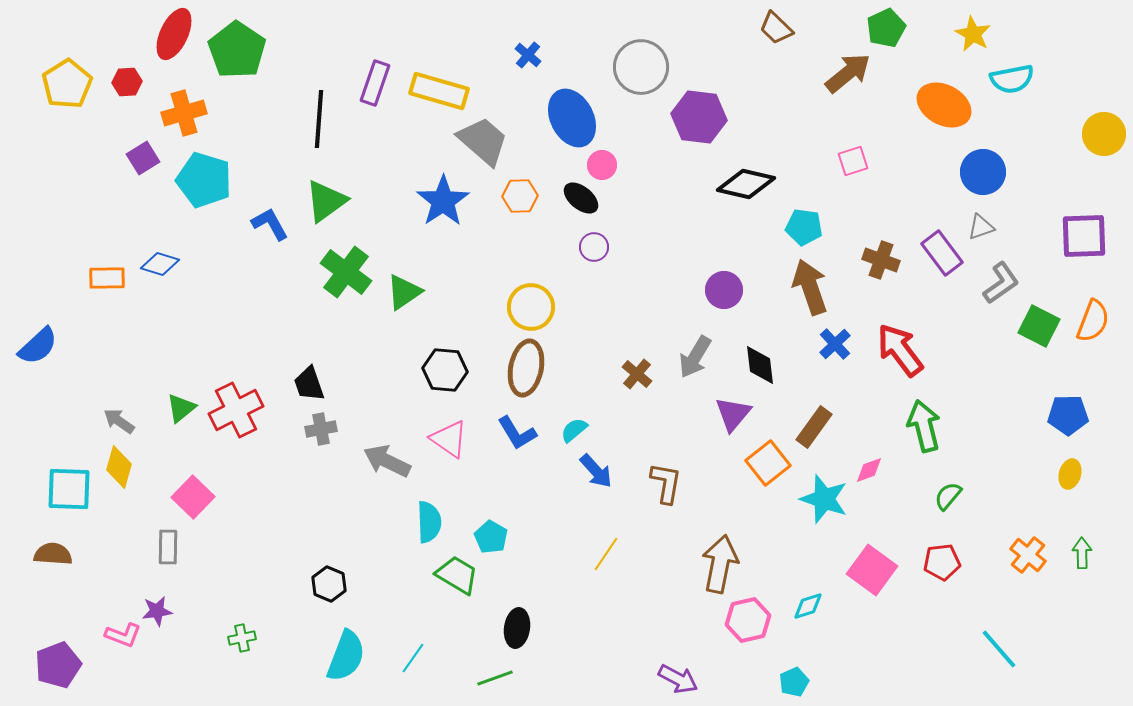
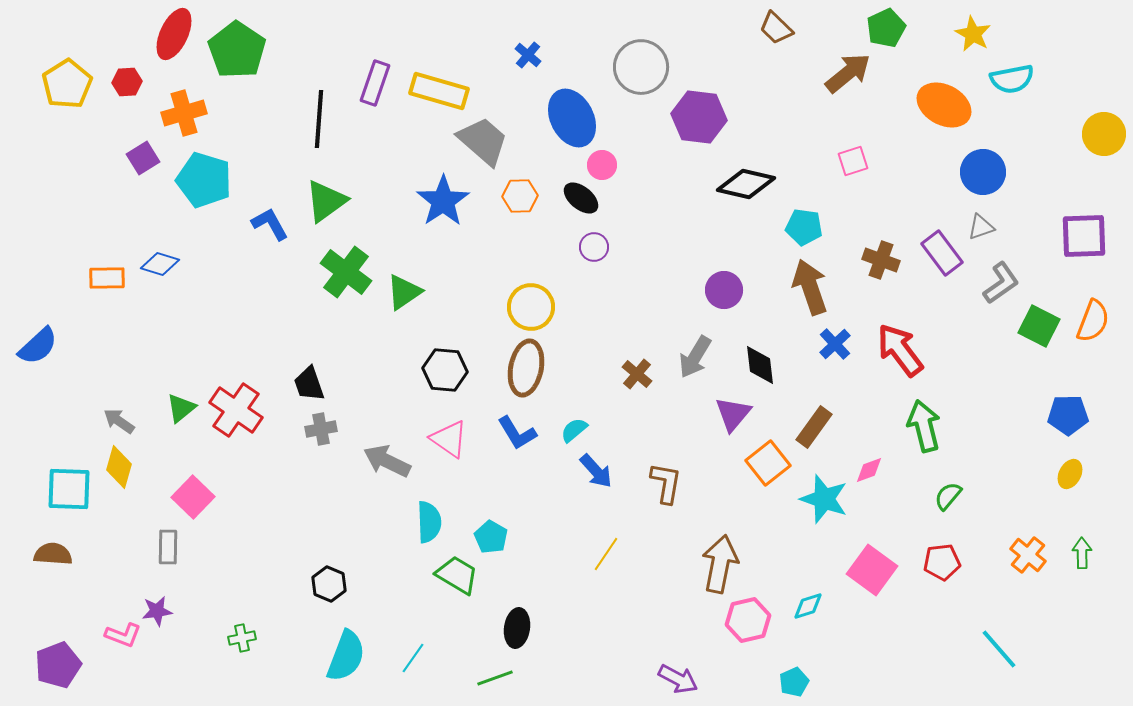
red cross at (236, 410): rotated 28 degrees counterclockwise
yellow ellipse at (1070, 474): rotated 12 degrees clockwise
